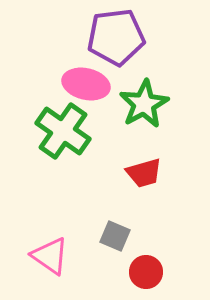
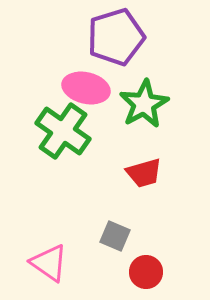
purple pentagon: rotated 10 degrees counterclockwise
pink ellipse: moved 4 px down
pink triangle: moved 1 px left, 7 px down
